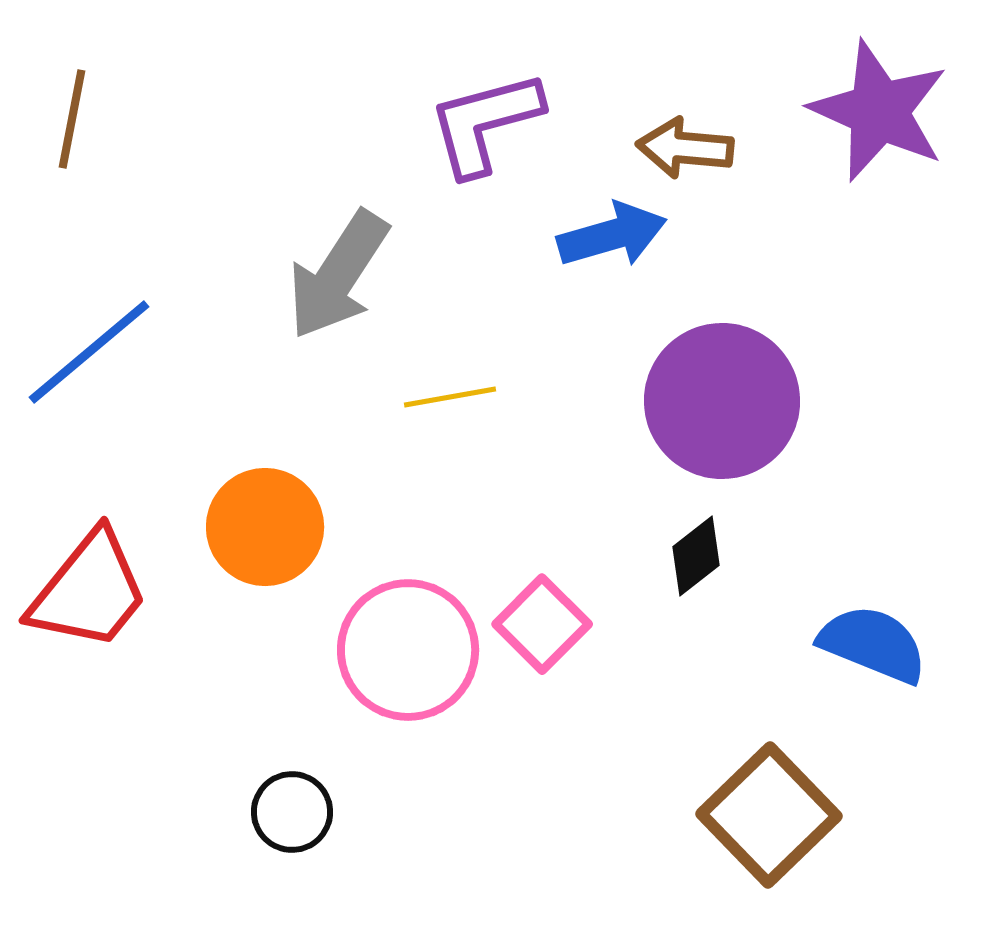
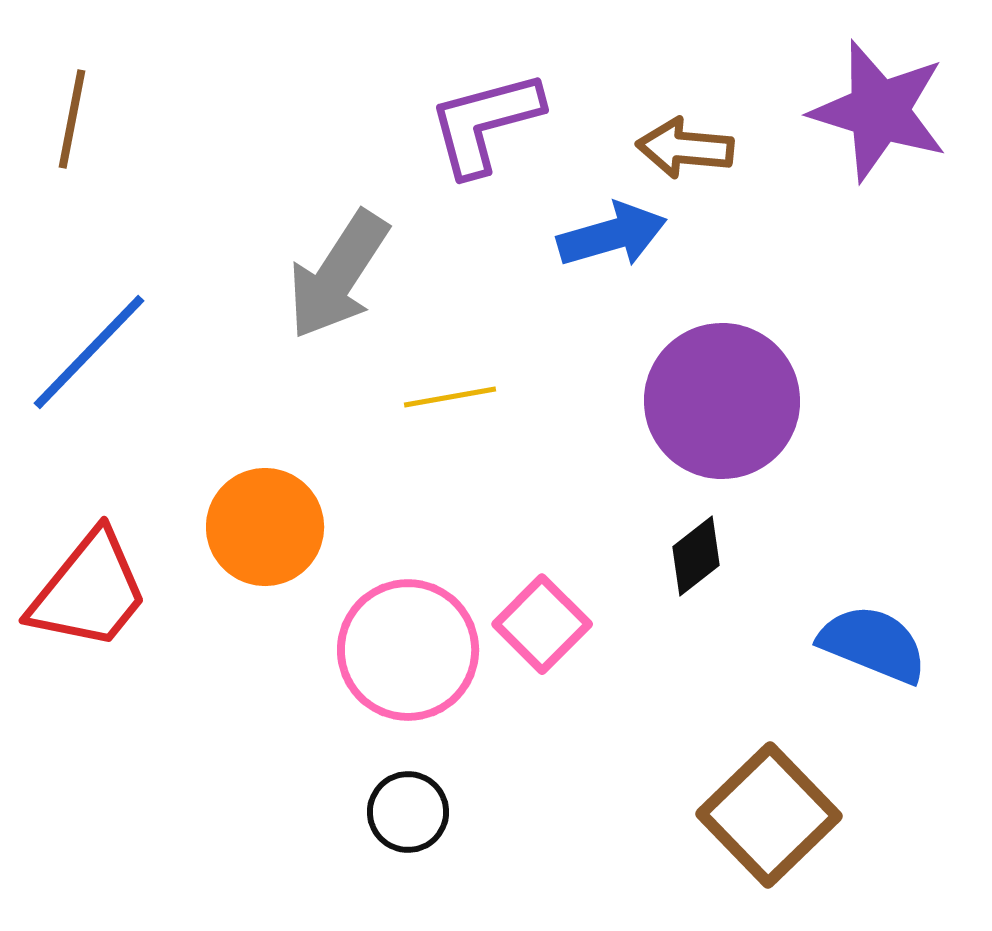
purple star: rotated 7 degrees counterclockwise
blue line: rotated 6 degrees counterclockwise
black circle: moved 116 px right
